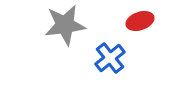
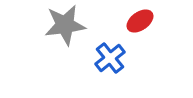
red ellipse: rotated 16 degrees counterclockwise
